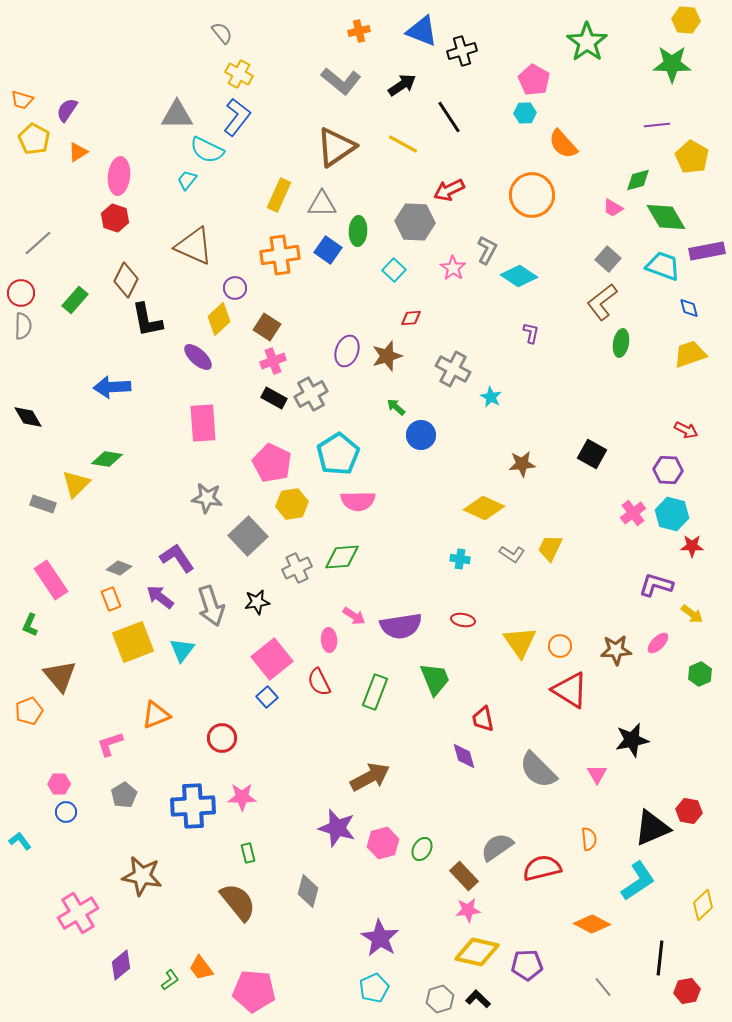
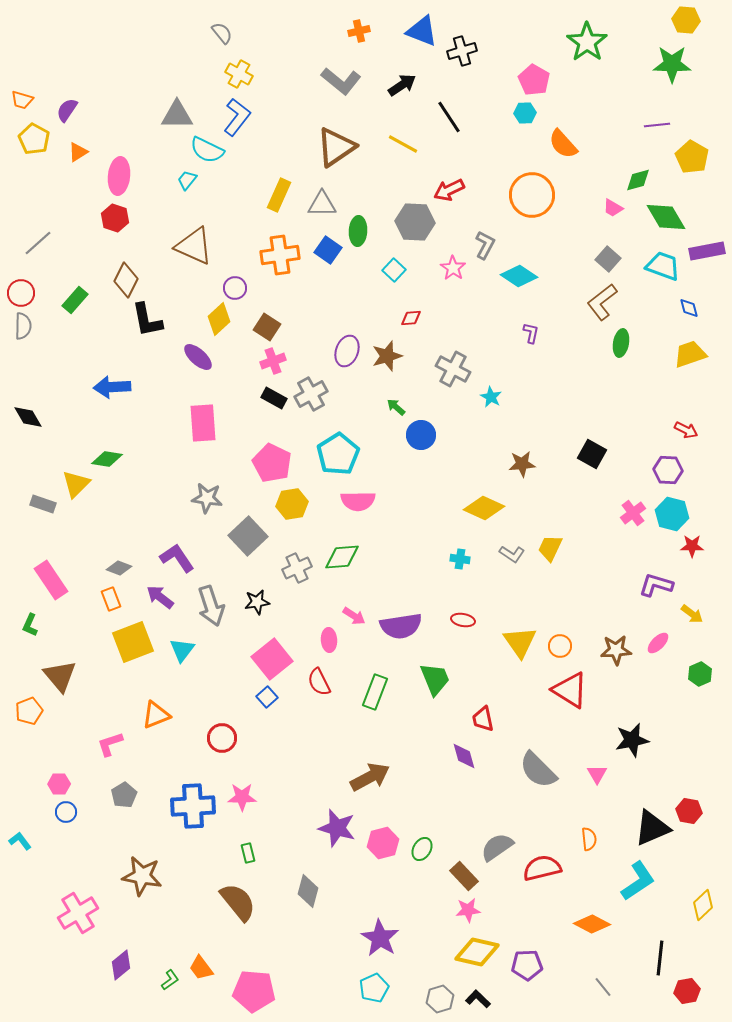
gray L-shape at (487, 250): moved 2 px left, 5 px up
